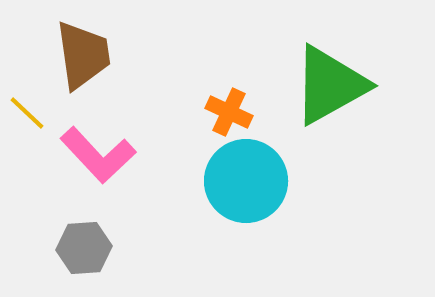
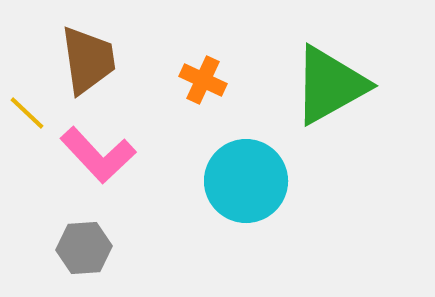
brown trapezoid: moved 5 px right, 5 px down
orange cross: moved 26 px left, 32 px up
